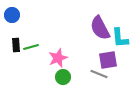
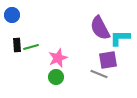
cyan L-shape: rotated 95 degrees clockwise
black rectangle: moved 1 px right
green circle: moved 7 px left
